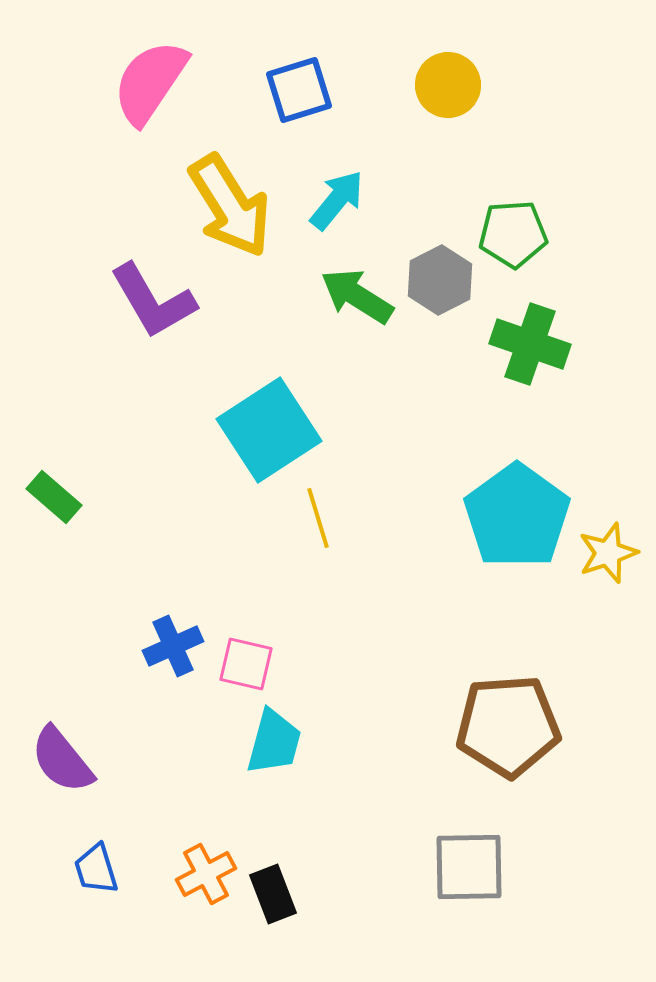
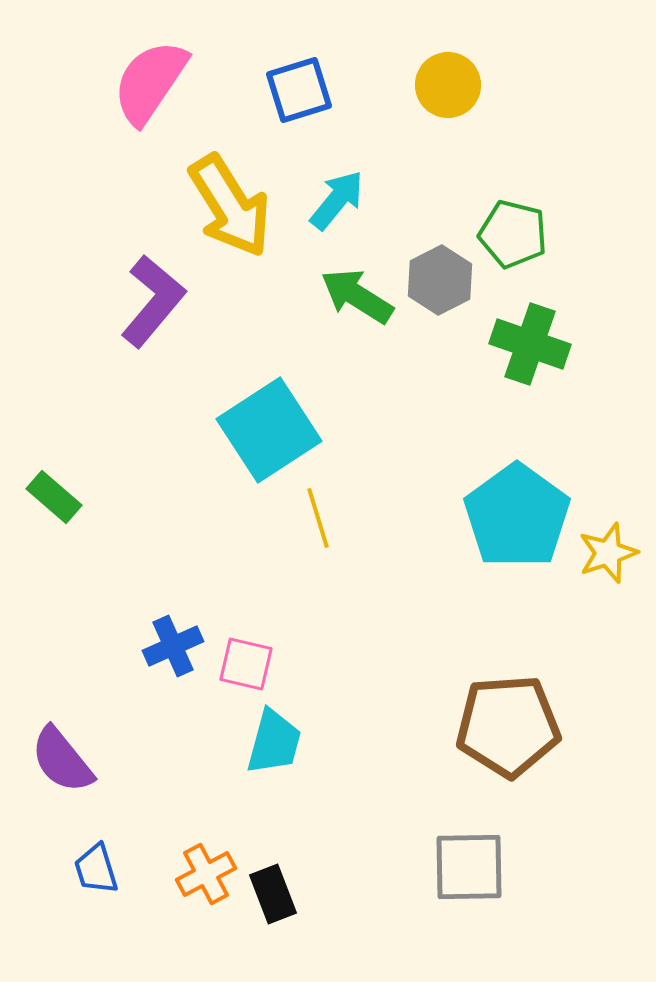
green pentagon: rotated 18 degrees clockwise
purple L-shape: rotated 110 degrees counterclockwise
